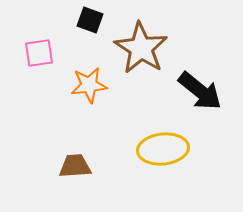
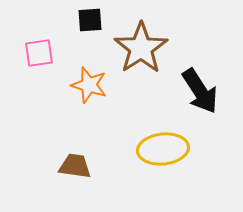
black square: rotated 24 degrees counterclockwise
brown star: rotated 6 degrees clockwise
orange star: rotated 24 degrees clockwise
black arrow: rotated 18 degrees clockwise
brown trapezoid: rotated 12 degrees clockwise
